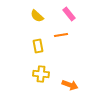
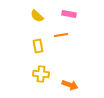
pink rectangle: rotated 40 degrees counterclockwise
